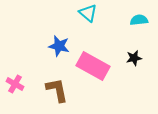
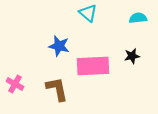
cyan semicircle: moved 1 px left, 2 px up
black star: moved 2 px left, 2 px up
pink rectangle: rotated 32 degrees counterclockwise
brown L-shape: moved 1 px up
